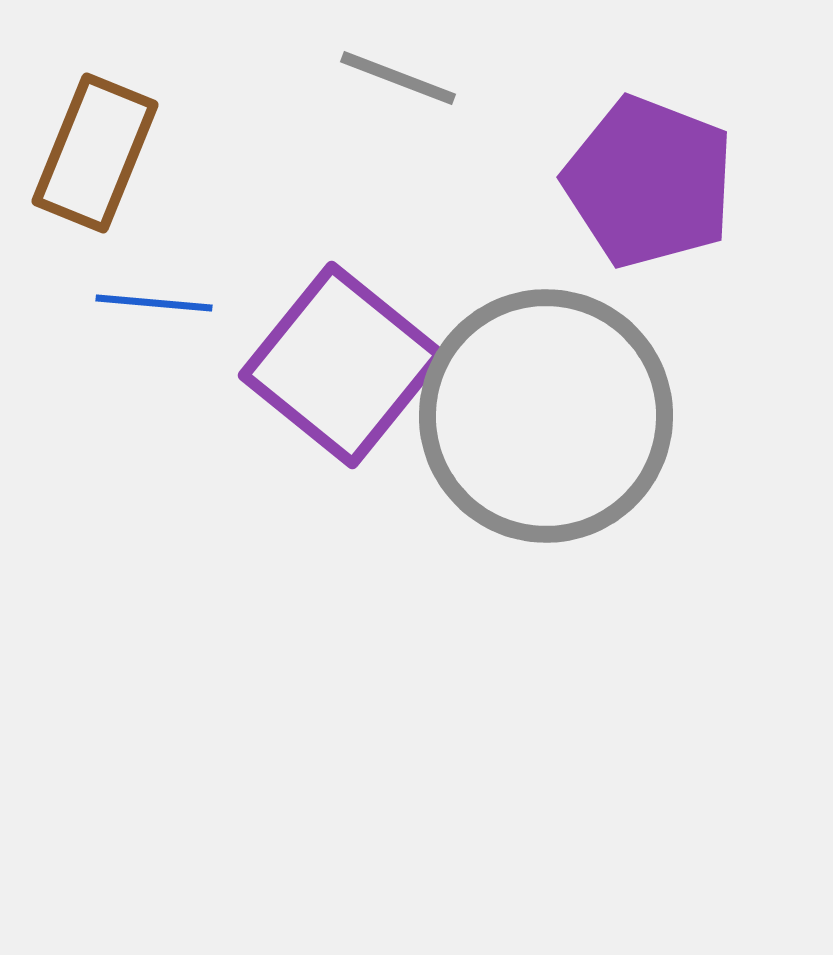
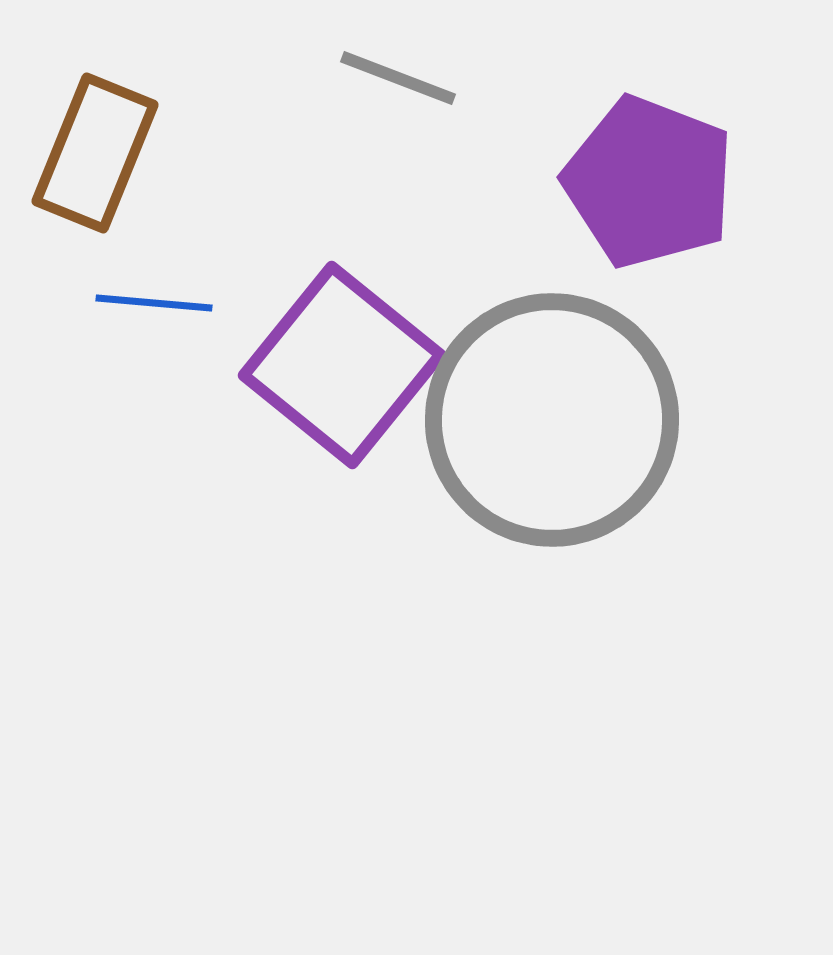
gray circle: moved 6 px right, 4 px down
